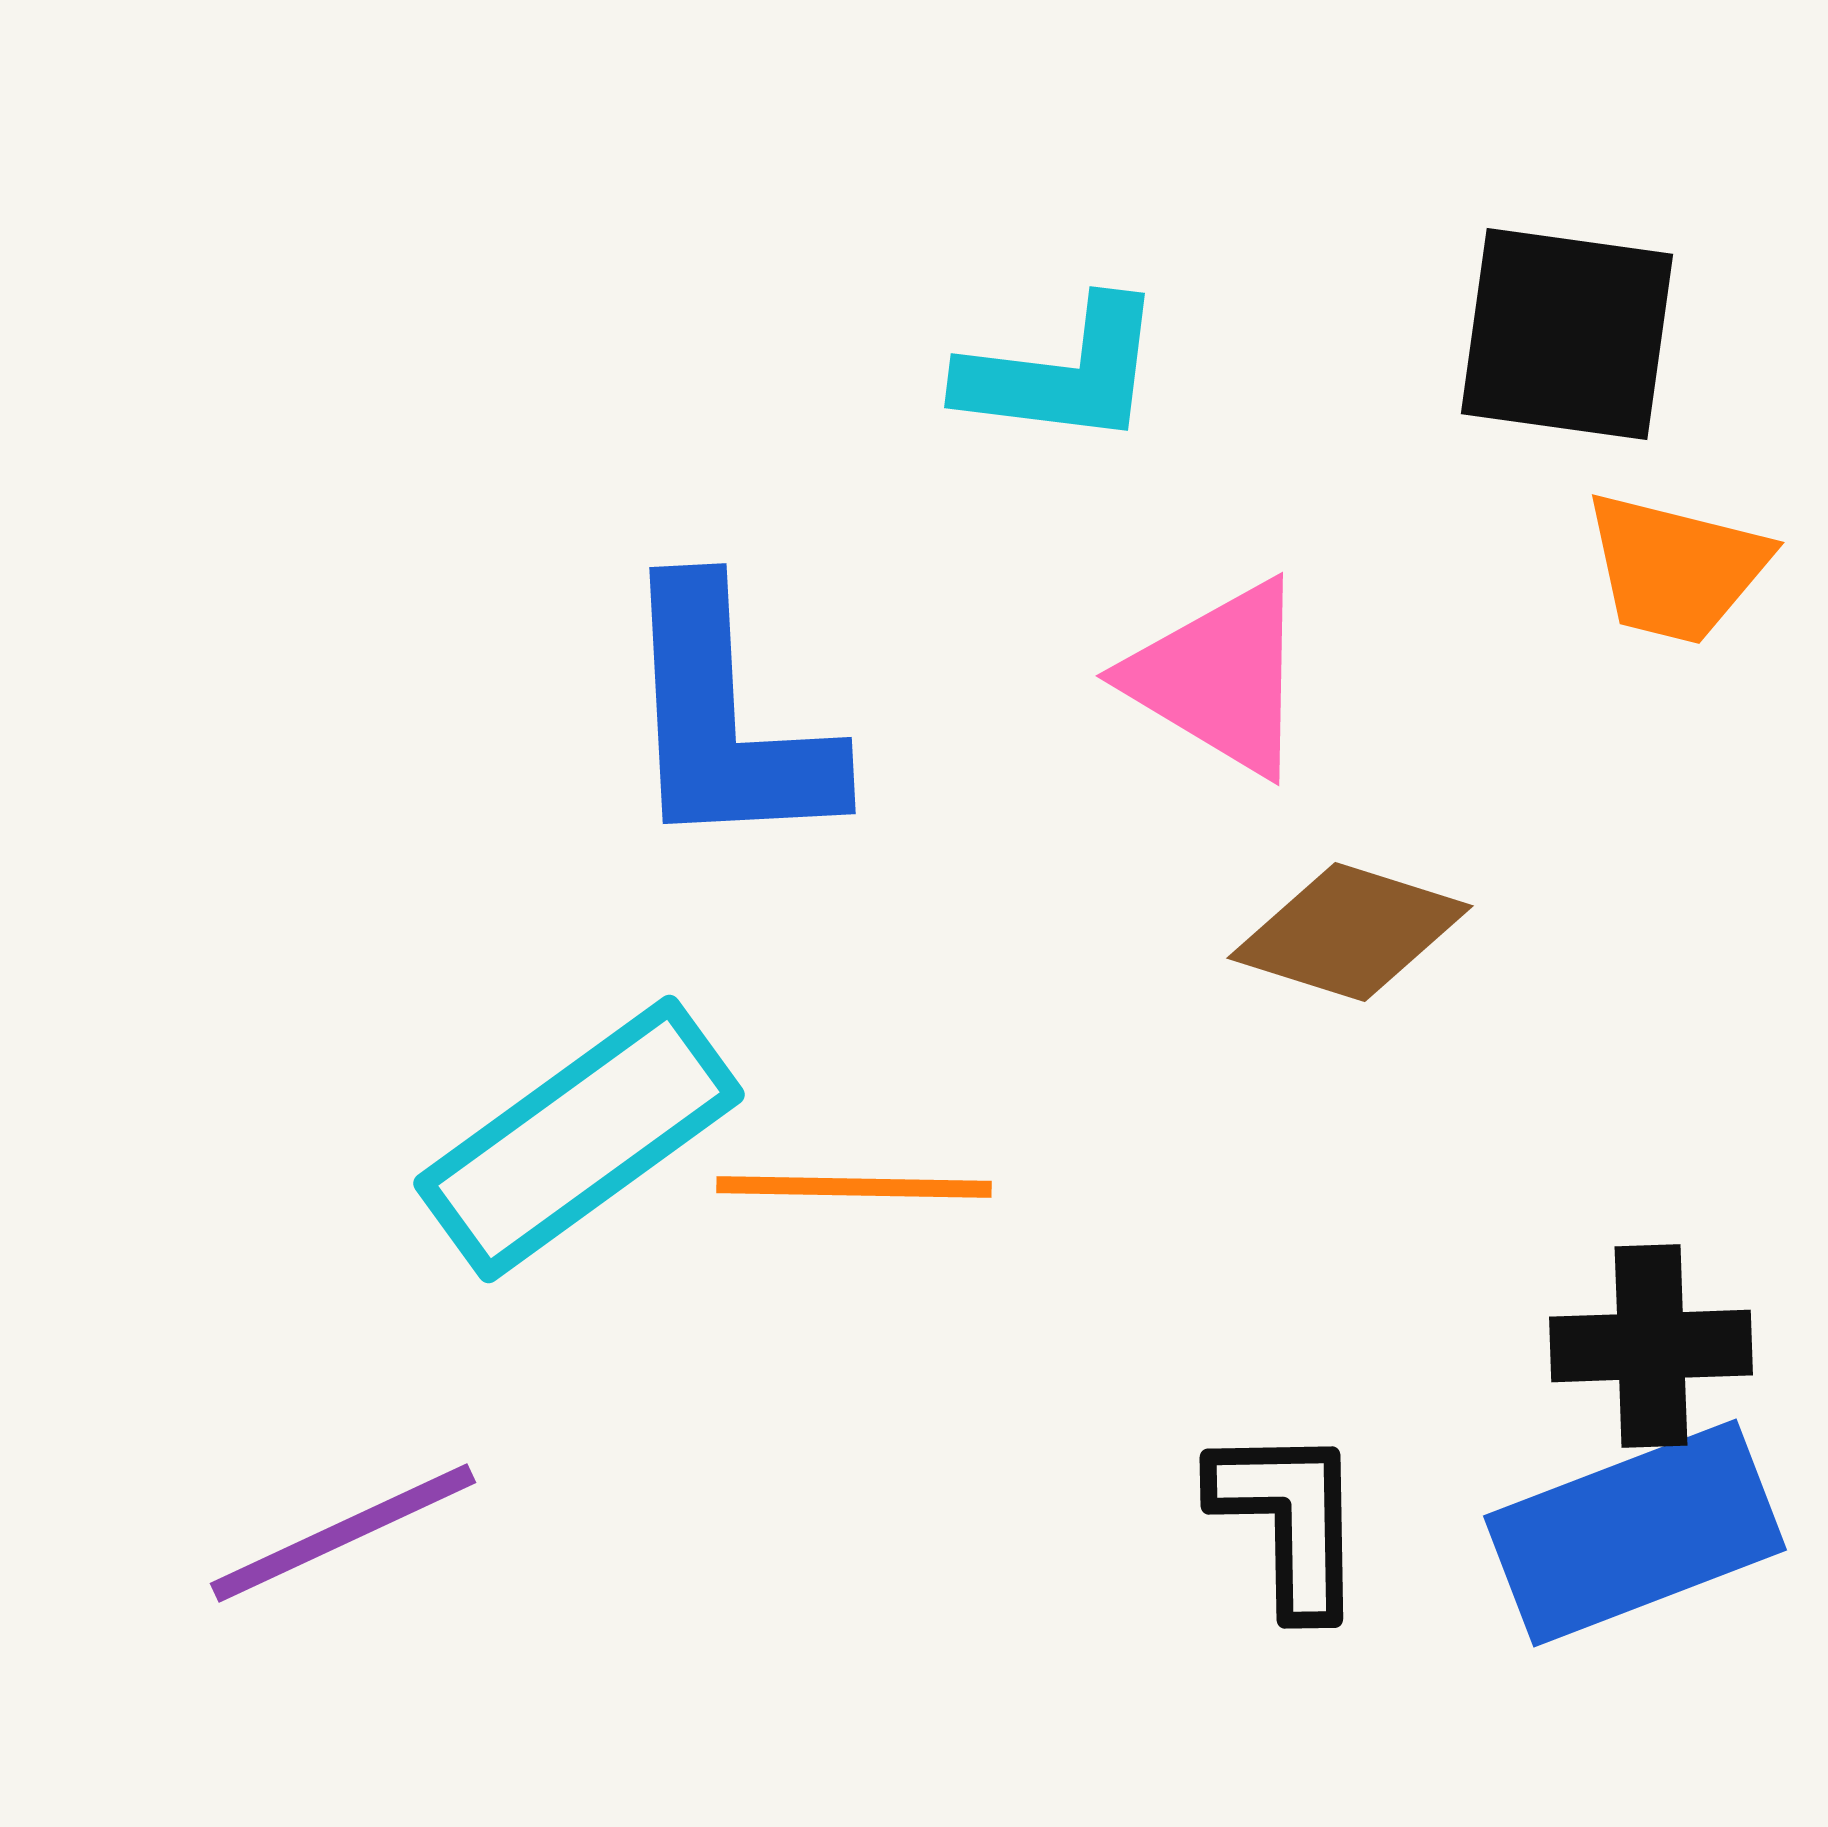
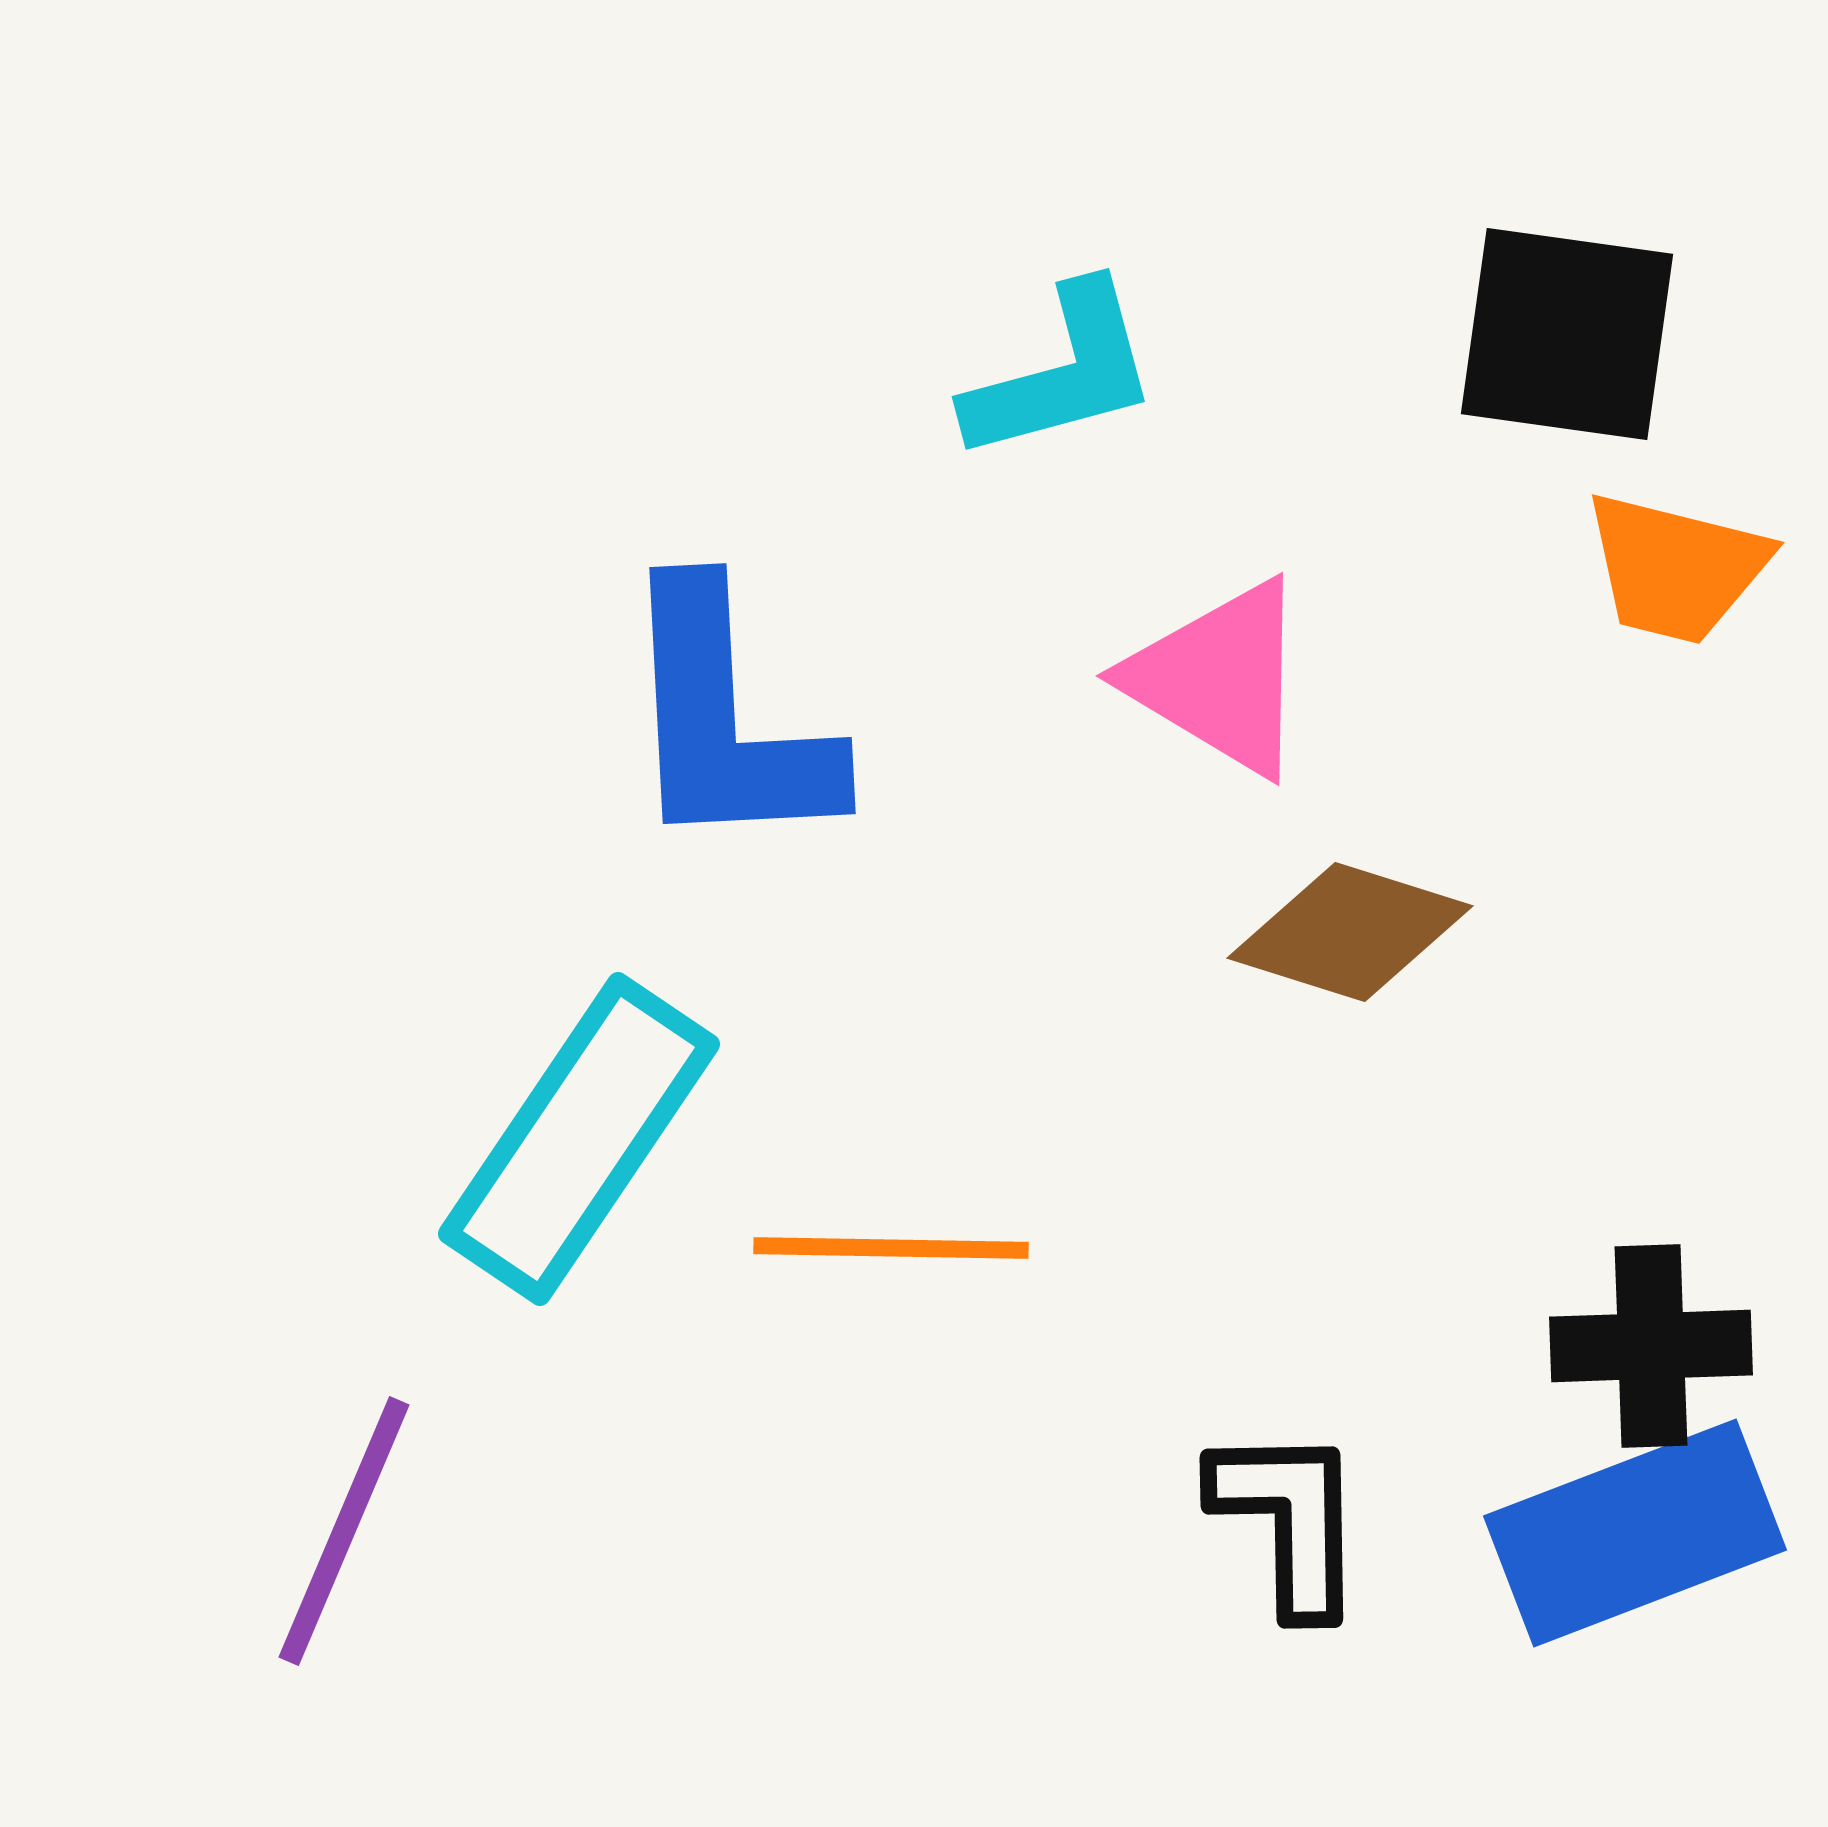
cyan L-shape: rotated 22 degrees counterclockwise
cyan rectangle: rotated 20 degrees counterclockwise
orange line: moved 37 px right, 61 px down
purple line: moved 1 px right, 2 px up; rotated 42 degrees counterclockwise
